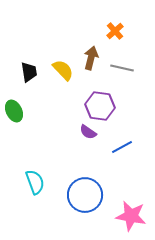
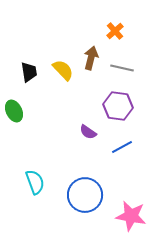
purple hexagon: moved 18 px right
